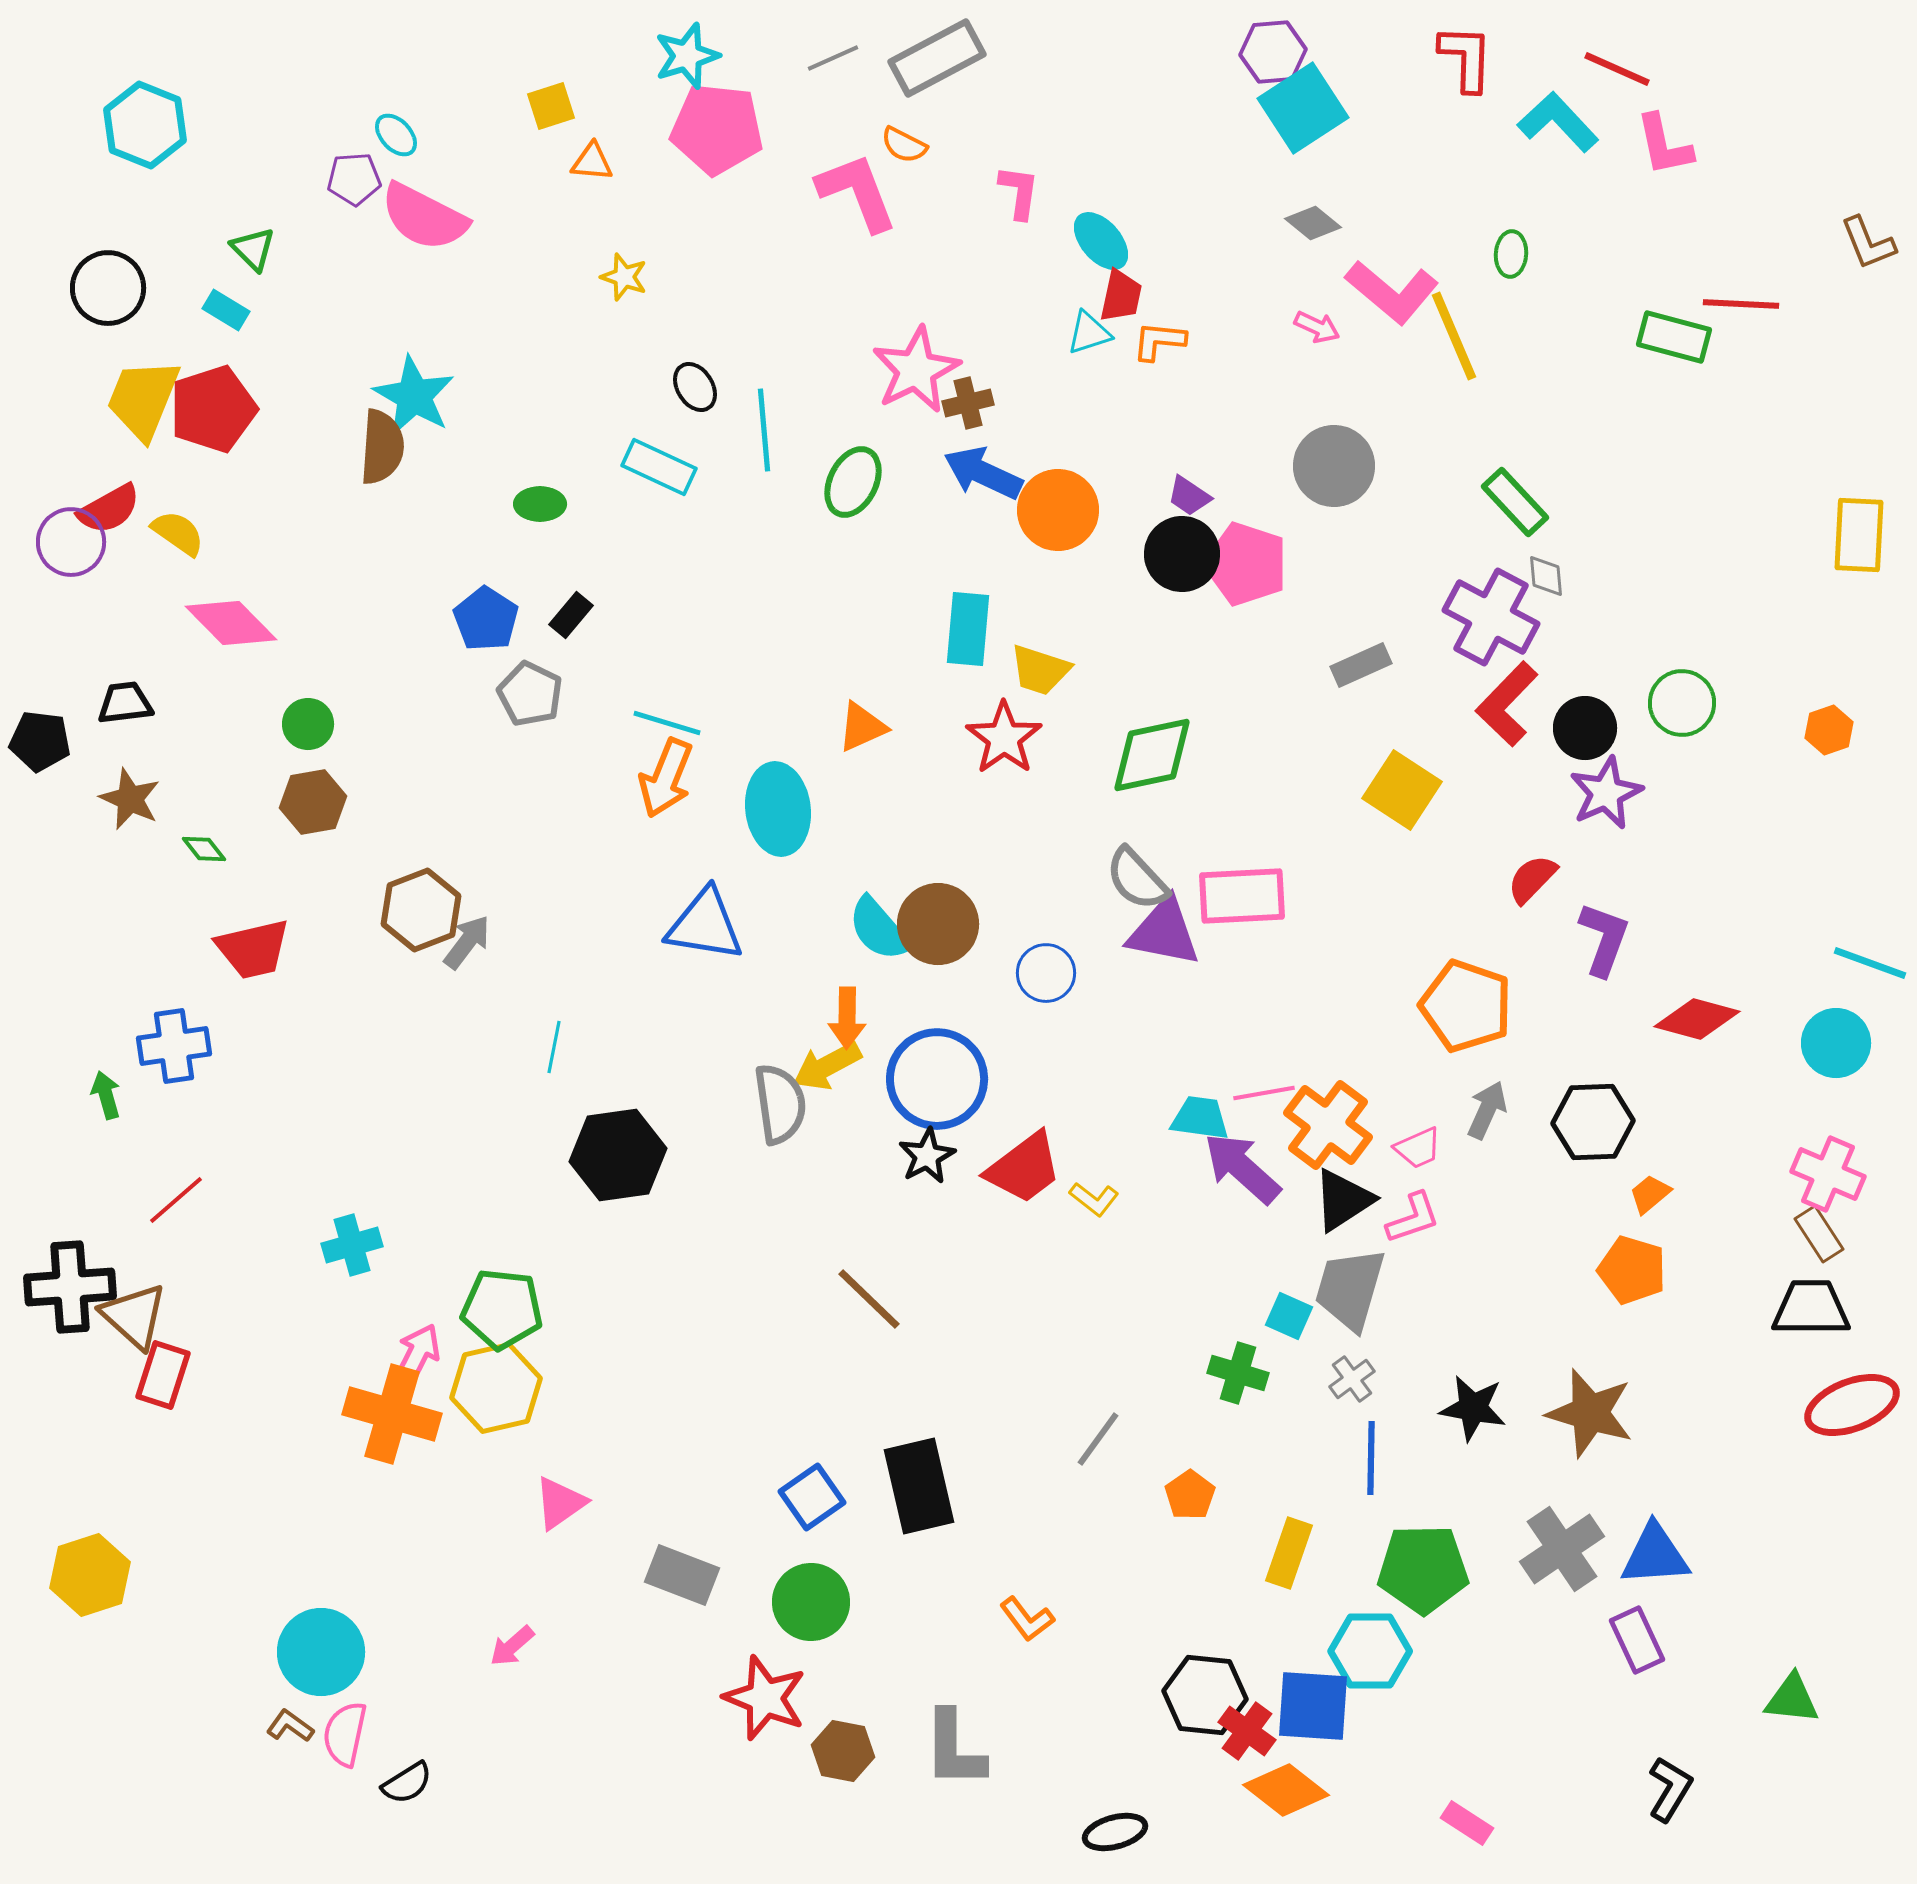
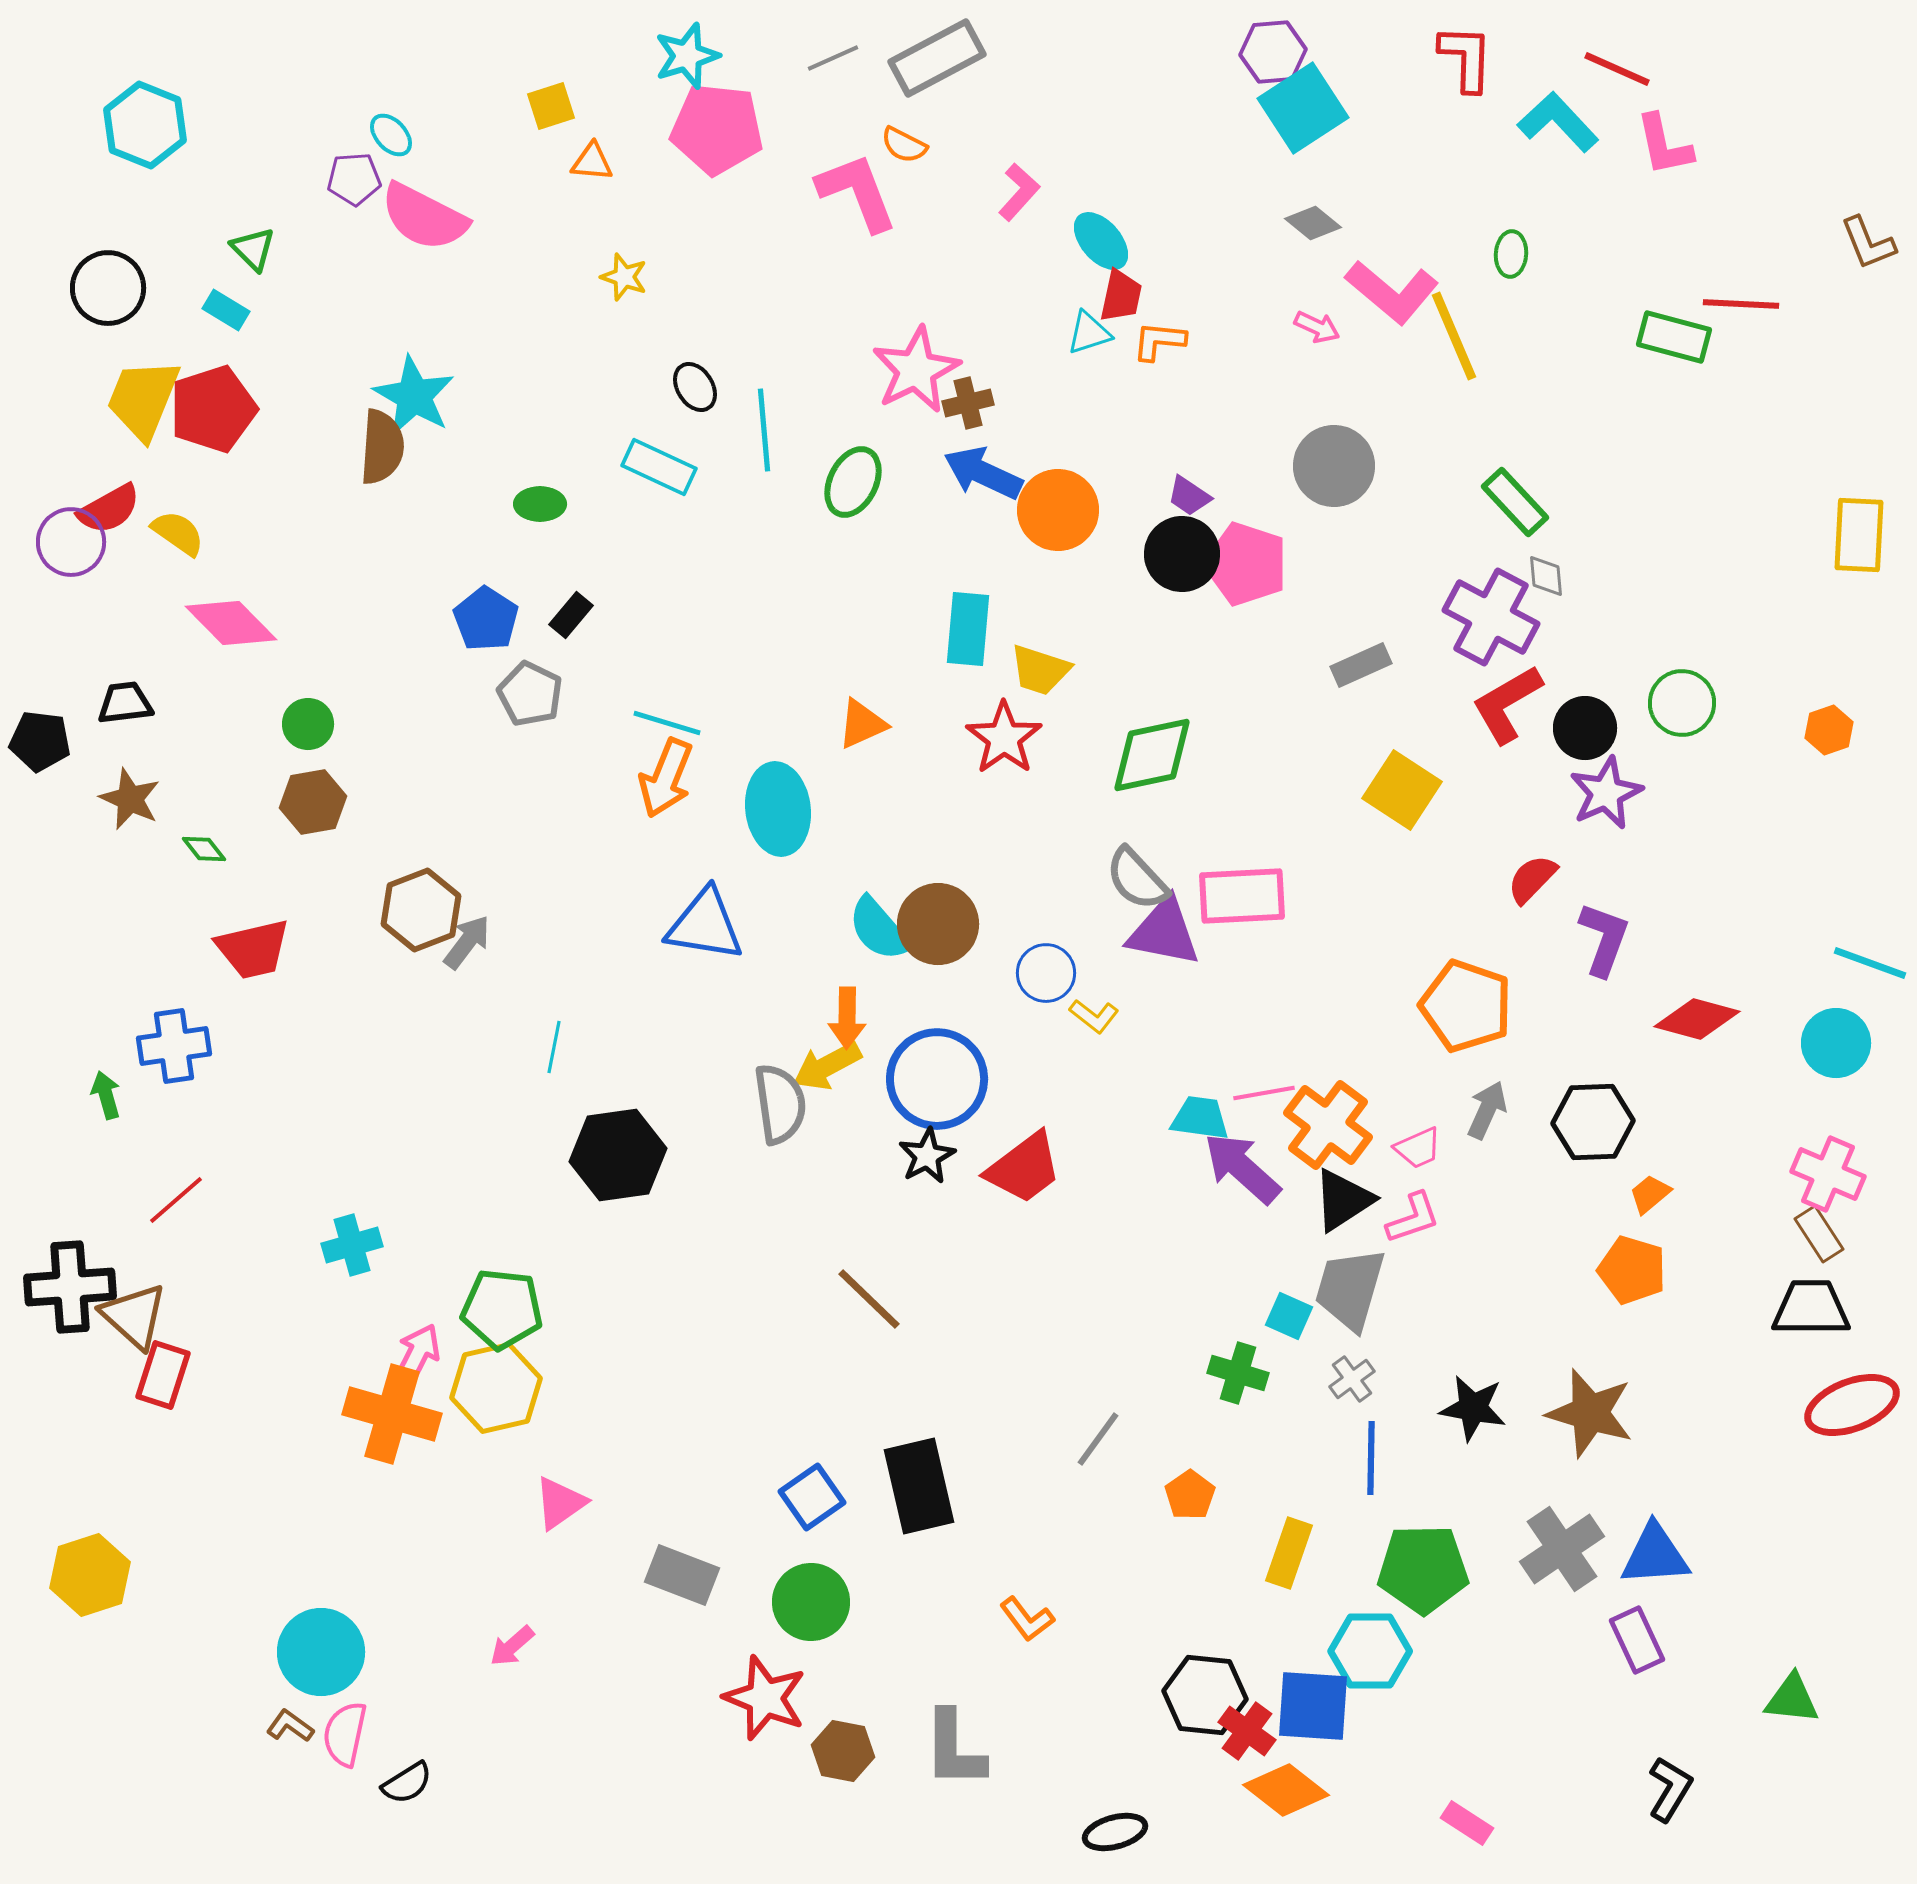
cyan ellipse at (396, 135): moved 5 px left
pink L-shape at (1019, 192): rotated 34 degrees clockwise
red L-shape at (1507, 704): rotated 16 degrees clockwise
orange triangle at (862, 727): moved 3 px up
yellow L-shape at (1094, 1199): moved 183 px up
